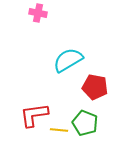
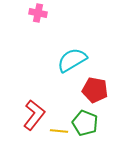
cyan semicircle: moved 4 px right
red pentagon: moved 3 px down
red L-shape: rotated 136 degrees clockwise
yellow line: moved 1 px down
